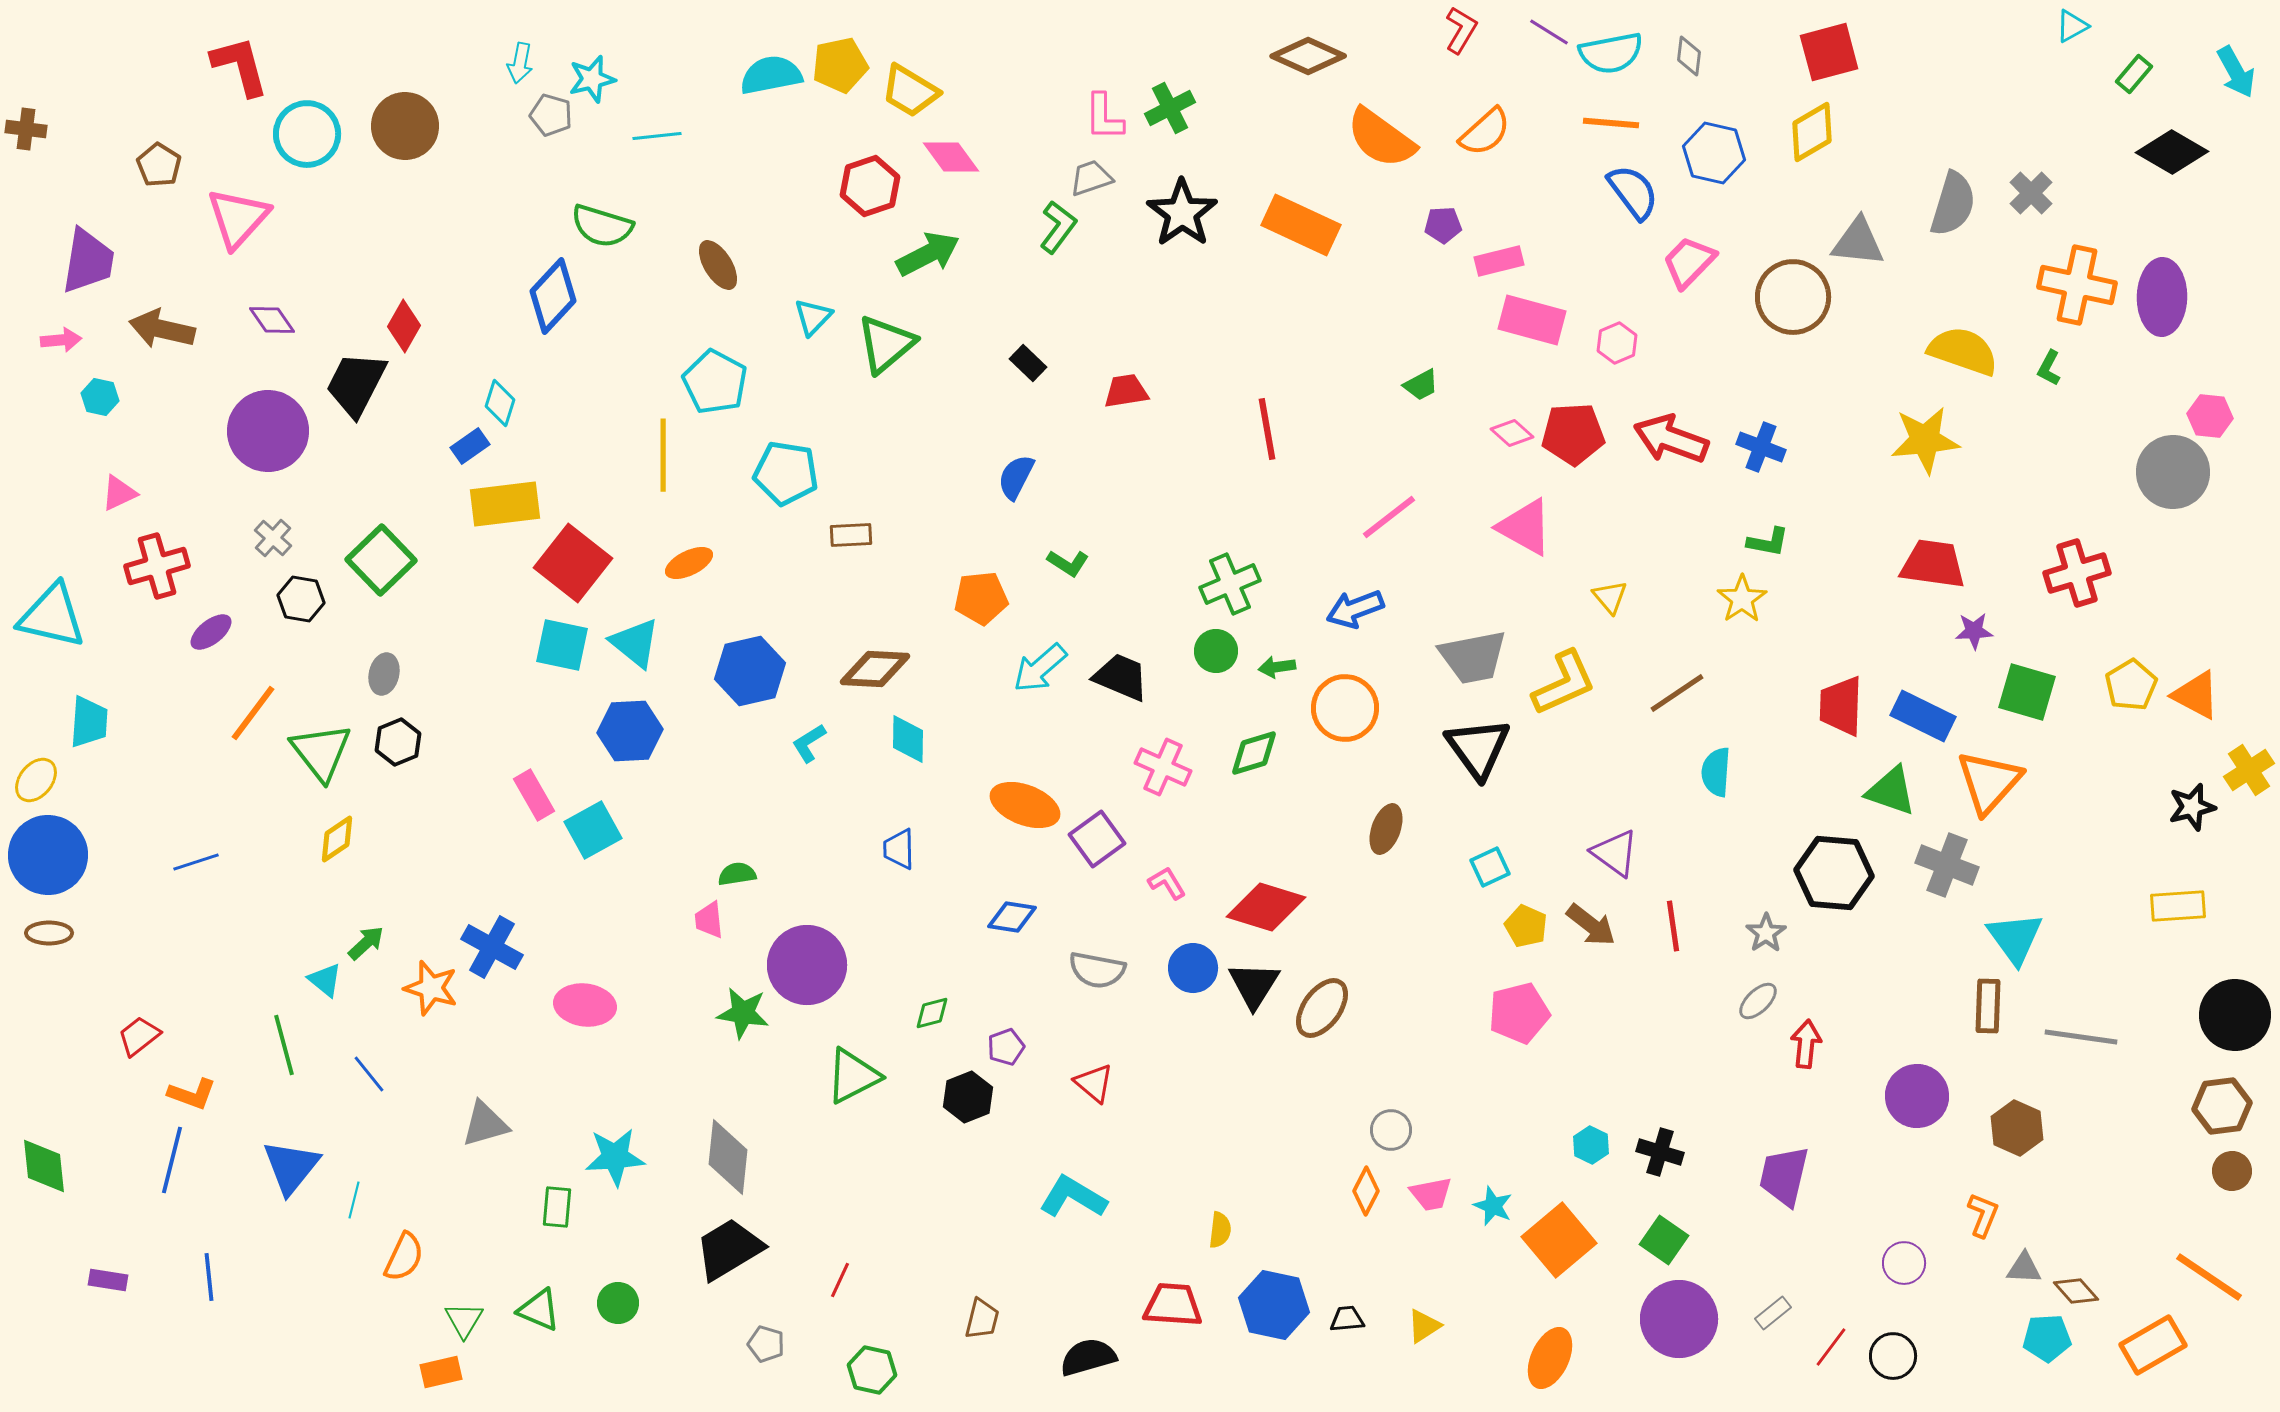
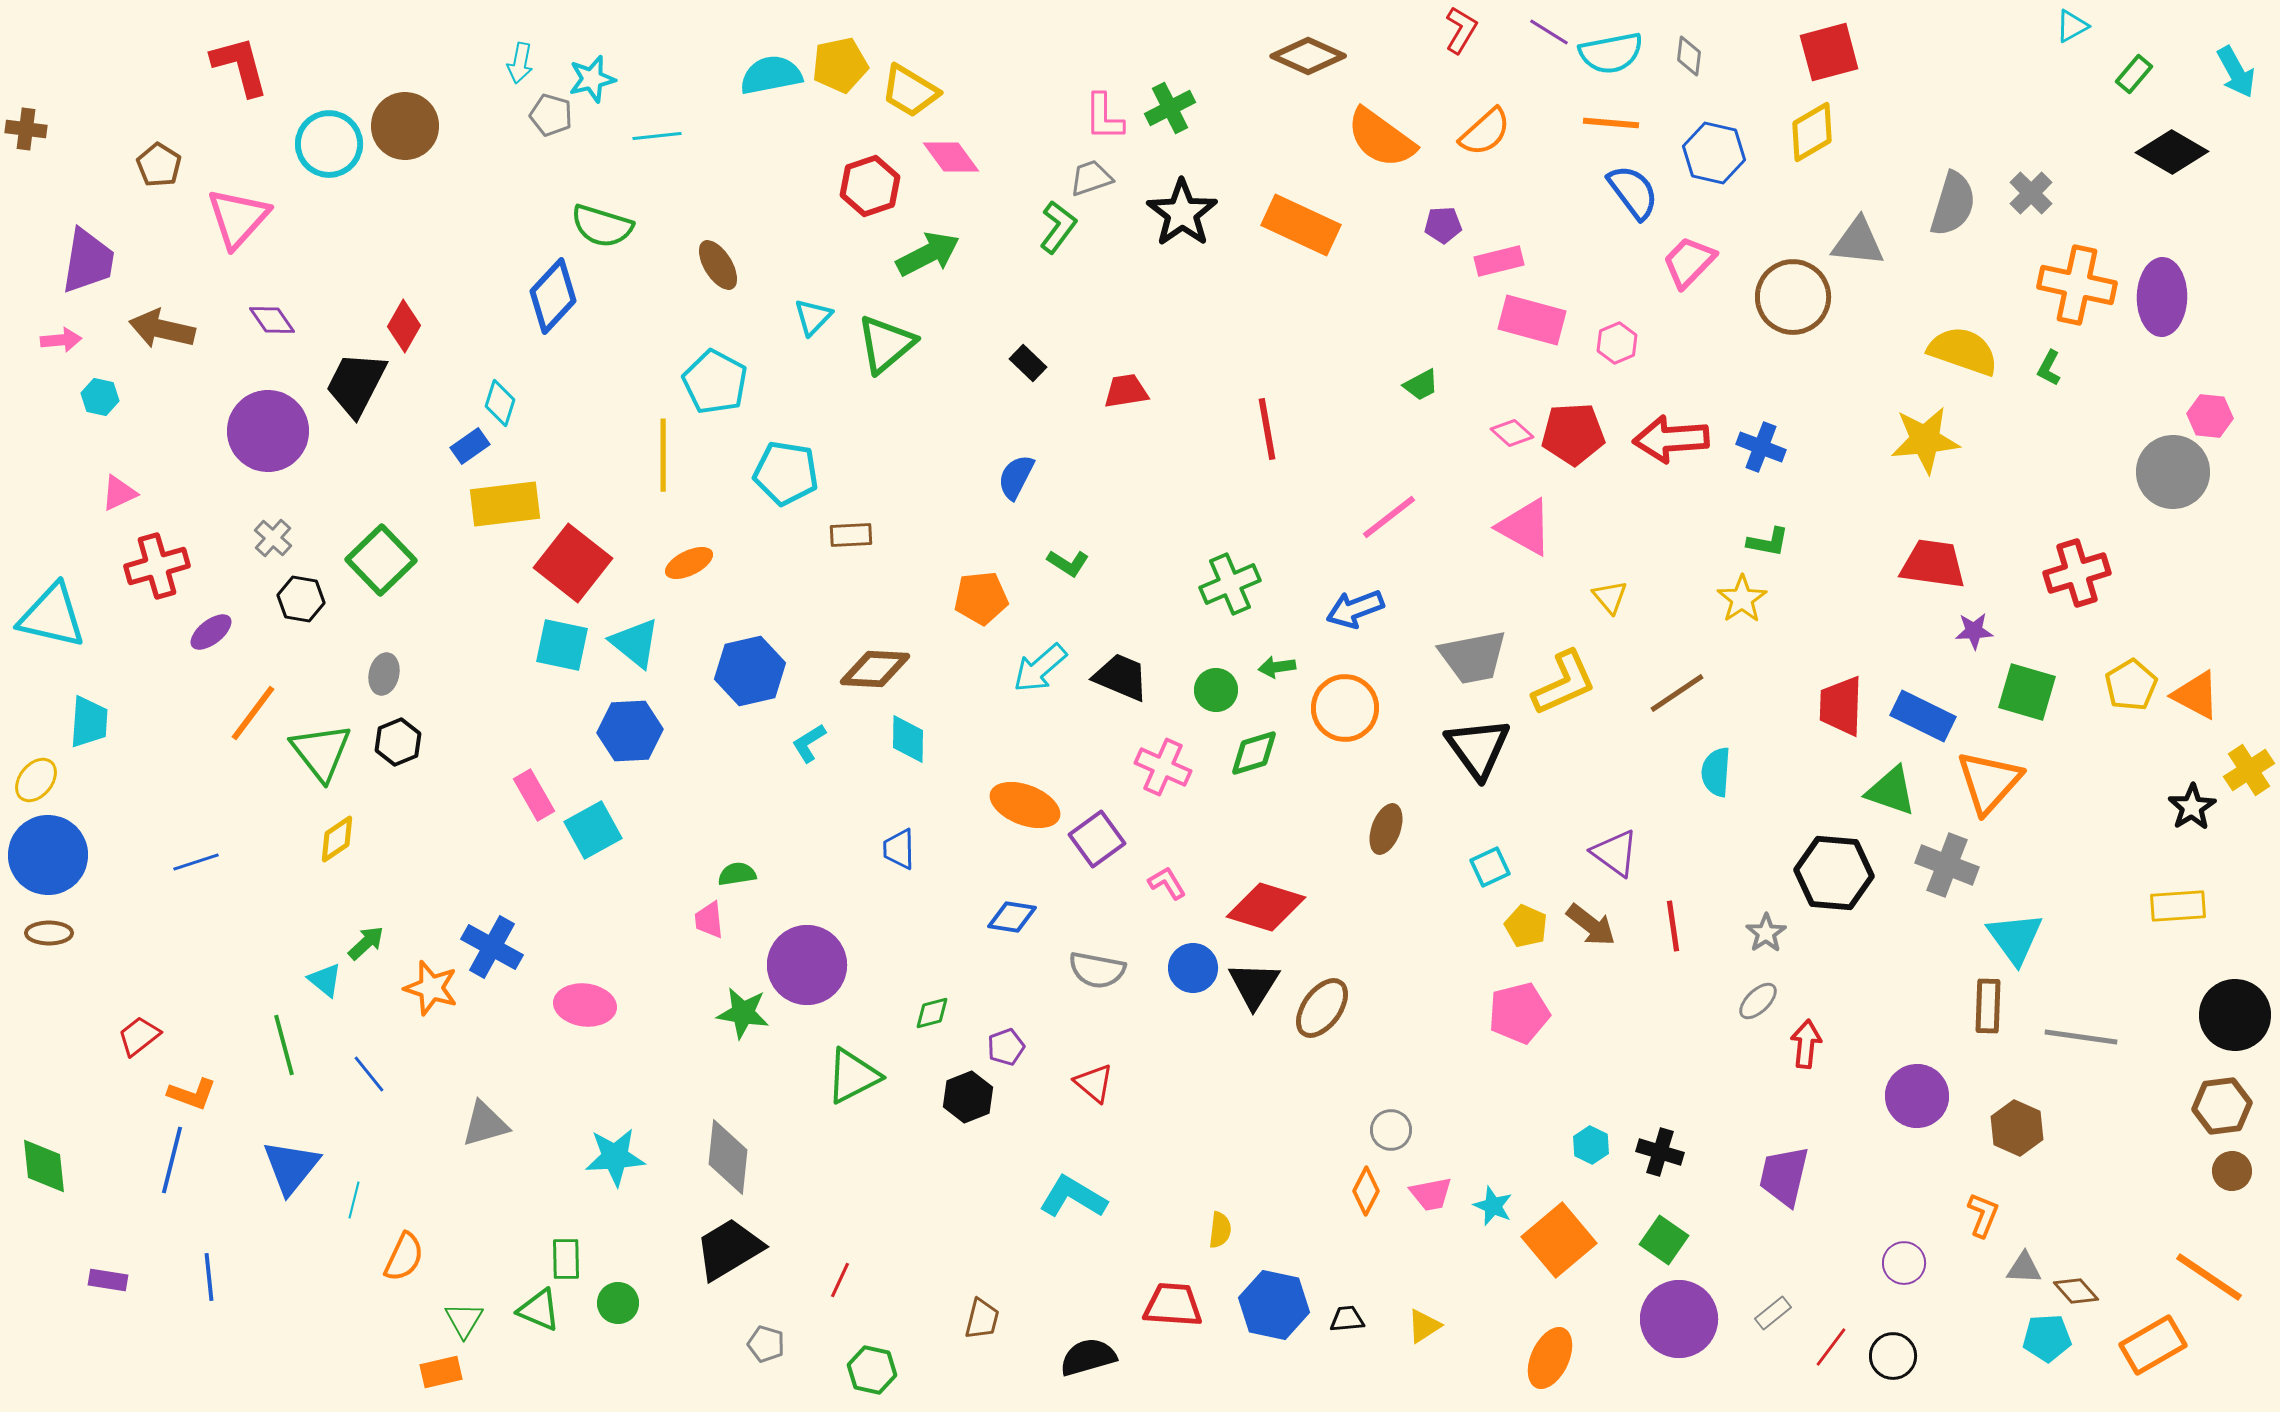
cyan circle at (307, 134): moved 22 px right, 10 px down
red arrow at (1671, 439): rotated 24 degrees counterclockwise
green circle at (1216, 651): moved 39 px down
black star at (2192, 807): rotated 18 degrees counterclockwise
green rectangle at (557, 1207): moved 9 px right, 52 px down; rotated 6 degrees counterclockwise
